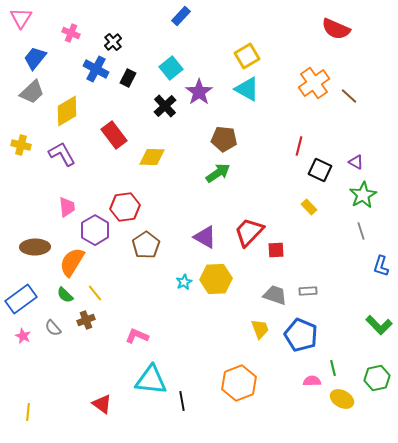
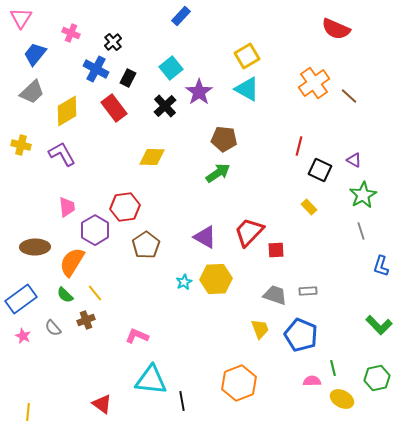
blue trapezoid at (35, 58): moved 4 px up
red rectangle at (114, 135): moved 27 px up
purple triangle at (356, 162): moved 2 px left, 2 px up
